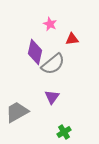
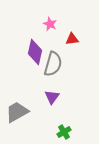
gray semicircle: rotated 35 degrees counterclockwise
